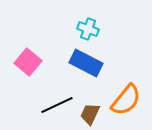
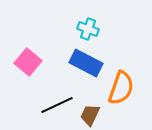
orange semicircle: moved 5 px left, 12 px up; rotated 20 degrees counterclockwise
brown trapezoid: moved 1 px down
